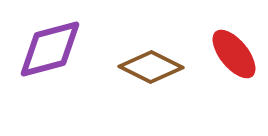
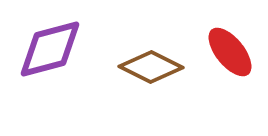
red ellipse: moved 4 px left, 2 px up
